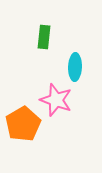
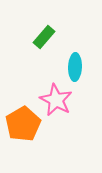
green rectangle: rotated 35 degrees clockwise
pink star: rotated 8 degrees clockwise
